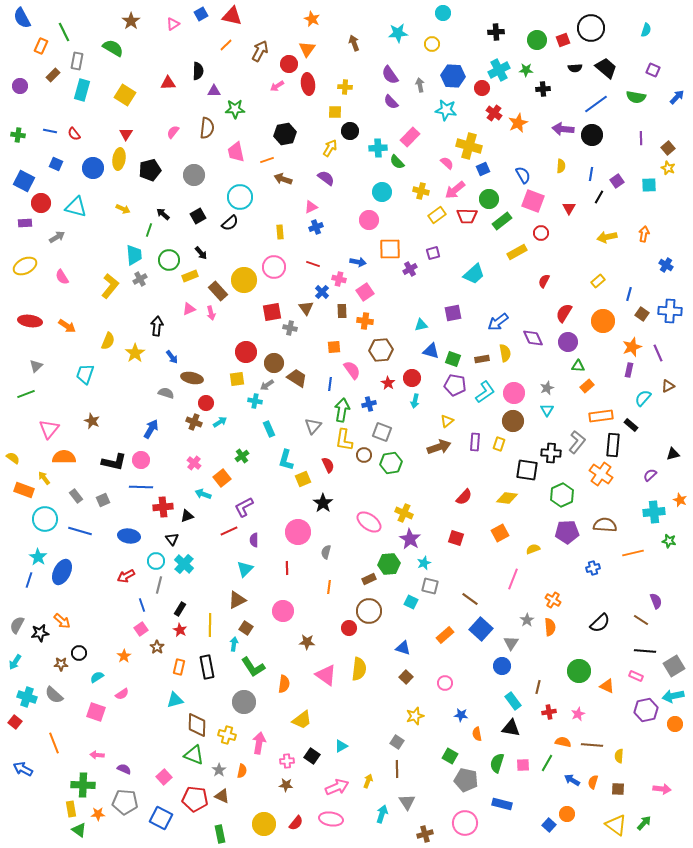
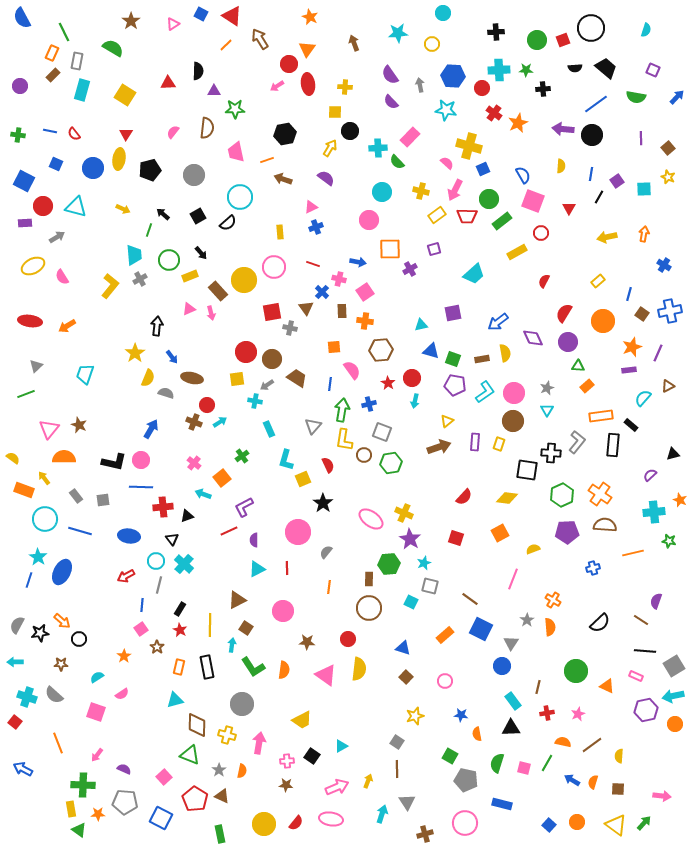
blue square at (201, 14): rotated 32 degrees counterclockwise
red triangle at (232, 16): rotated 20 degrees clockwise
orange star at (312, 19): moved 2 px left, 2 px up
orange rectangle at (41, 46): moved 11 px right, 7 px down
brown arrow at (260, 51): moved 12 px up; rotated 60 degrees counterclockwise
cyan cross at (499, 70): rotated 25 degrees clockwise
yellow star at (668, 168): moved 9 px down
cyan square at (649, 185): moved 5 px left, 4 px down
pink arrow at (455, 190): rotated 25 degrees counterclockwise
red circle at (41, 203): moved 2 px right, 3 px down
black semicircle at (230, 223): moved 2 px left
purple square at (433, 253): moved 1 px right, 4 px up
blue cross at (666, 265): moved 2 px left
yellow ellipse at (25, 266): moved 8 px right
blue cross at (670, 311): rotated 15 degrees counterclockwise
orange arrow at (67, 326): rotated 114 degrees clockwise
yellow semicircle at (108, 341): moved 40 px right, 37 px down
purple line at (658, 353): rotated 48 degrees clockwise
brown circle at (274, 363): moved 2 px left, 4 px up
purple rectangle at (629, 370): rotated 72 degrees clockwise
red circle at (206, 403): moved 1 px right, 2 px down
brown star at (92, 421): moved 13 px left, 4 px down
orange cross at (601, 474): moved 1 px left, 20 px down
gray square at (103, 500): rotated 16 degrees clockwise
pink ellipse at (369, 522): moved 2 px right, 3 px up
gray semicircle at (326, 552): rotated 24 degrees clockwise
cyan triangle at (245, 569): moved 12 px right; rotated 18 degrees clockwise
brown rectangle at (369, 579): rotated 64 degrees counterclockwise
purple semicircle at (656, 601): rotated 140 degrees counterclockwise
blue line at (142, 605): rotated 24 degrees clockwise
brown circle at (369, 611): moved 3 px up
red circle at (349, 628): moved 1 px left, 11 px down
blue square at (481, 629): rotated 15 degrees counterclockwise
cyan arrow at (234, 644): moved 2 px left, 1 px down
black circle at (79, 653): moved 14 px up
cyan arrow at (15, 662): rotated 56 degrees clockwise
green circle at (579, 671): moved 3 px left
pink circle at (445, 683): moved 2 px up
orange semicircle at (284, 684): moved 14 px up
gray circle at (244, 702): moved 2 px left, 2 px down
red cross at (549, 712): moved 2 px left, 1 px down
yellow trapezoid at (302, 720): rotated 10 degrees clockwise
black triangle at (511, 728): rotated 12 degrees counterclockwise
orange line at (54, 743): moved 4 px right
brown line at (592, 745): rotated 40 degrees counterclockwise
pink arrow at (97, 755): rotated 56 degrees counterclockwise
green triangle at (194, 755): moved 4 px left
pink square at (523, 765): moved 1 px right, 3 px down; rotated 16 degrees clockwise
pink arrow at (662, 789): moved 7 px down
red pentagon at (195, 799): rotated 25 degrees clockwise
orange circle at (567, 814): moved 10 px right, 8 px down
